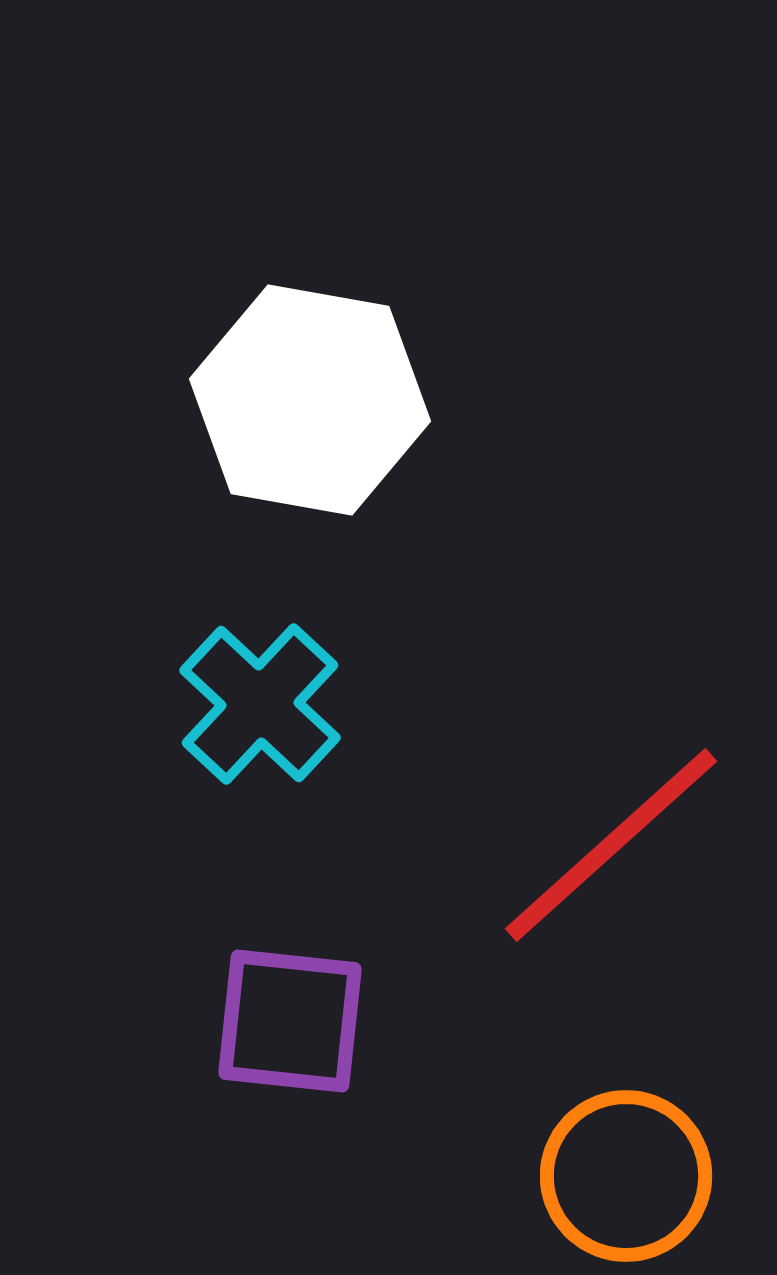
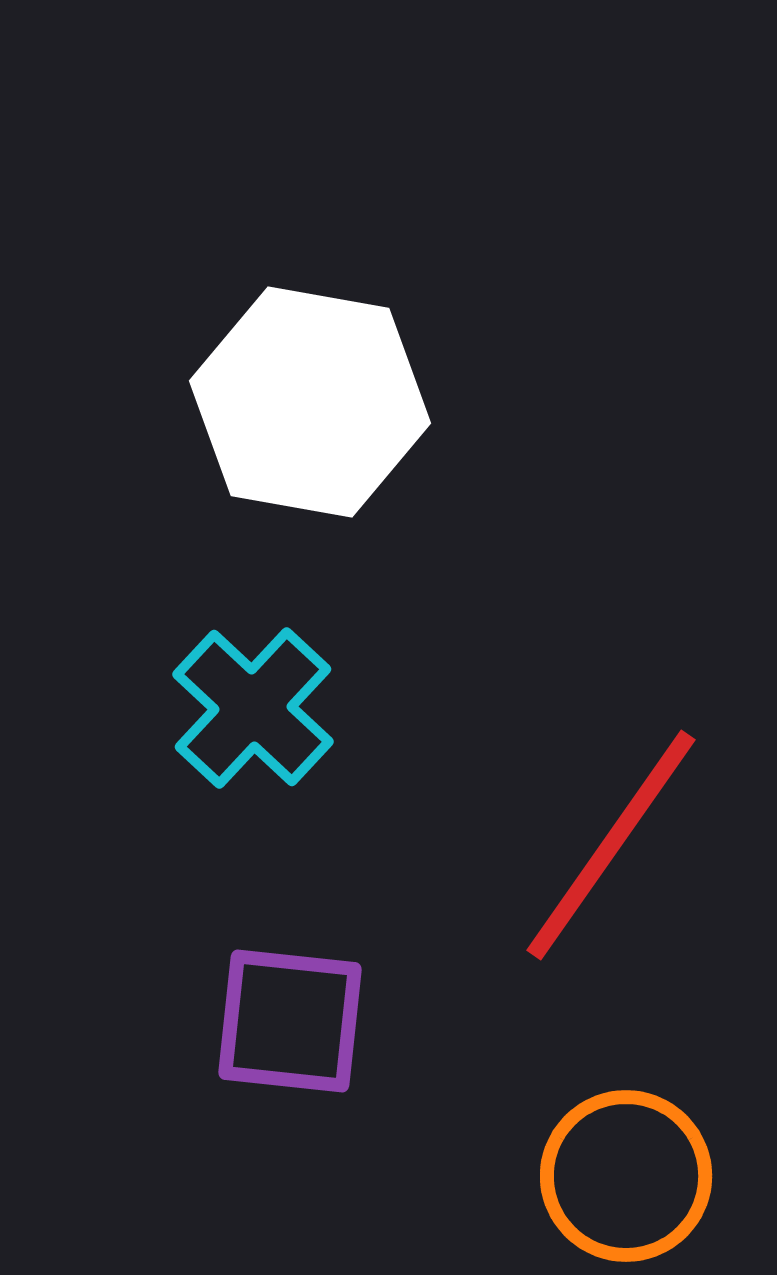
white hexagon: moved 2 px down
cyan cross: moved 7 px left, 4 px down
red line: rotated 13 degrees counterclockwise
